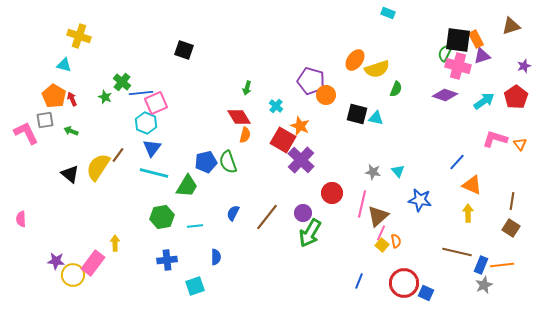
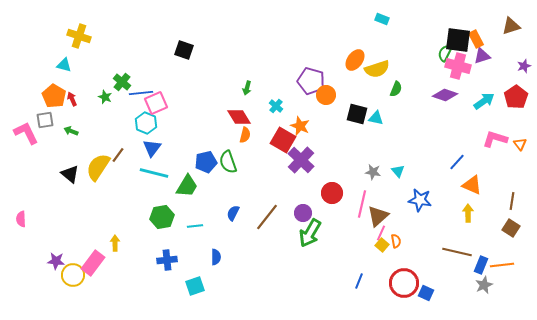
cyan rectangle at (388, 13): moved 6 px left, 6 px down
